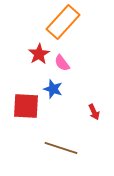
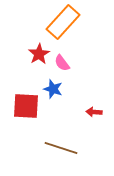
red arrow: rotated 119 degrees clockwise
